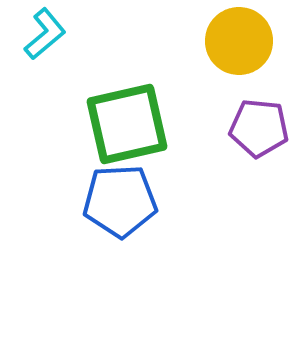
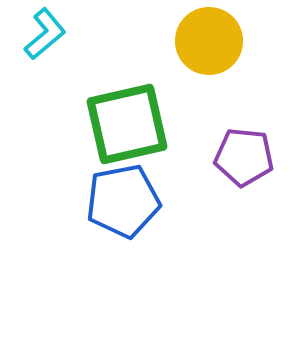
yellow circle: moved 30 px left
purple pentagon: moved 15 px left, 29 px down
blue pentagon: moved 3 px right; rotated 8 degrees counterclockwise
